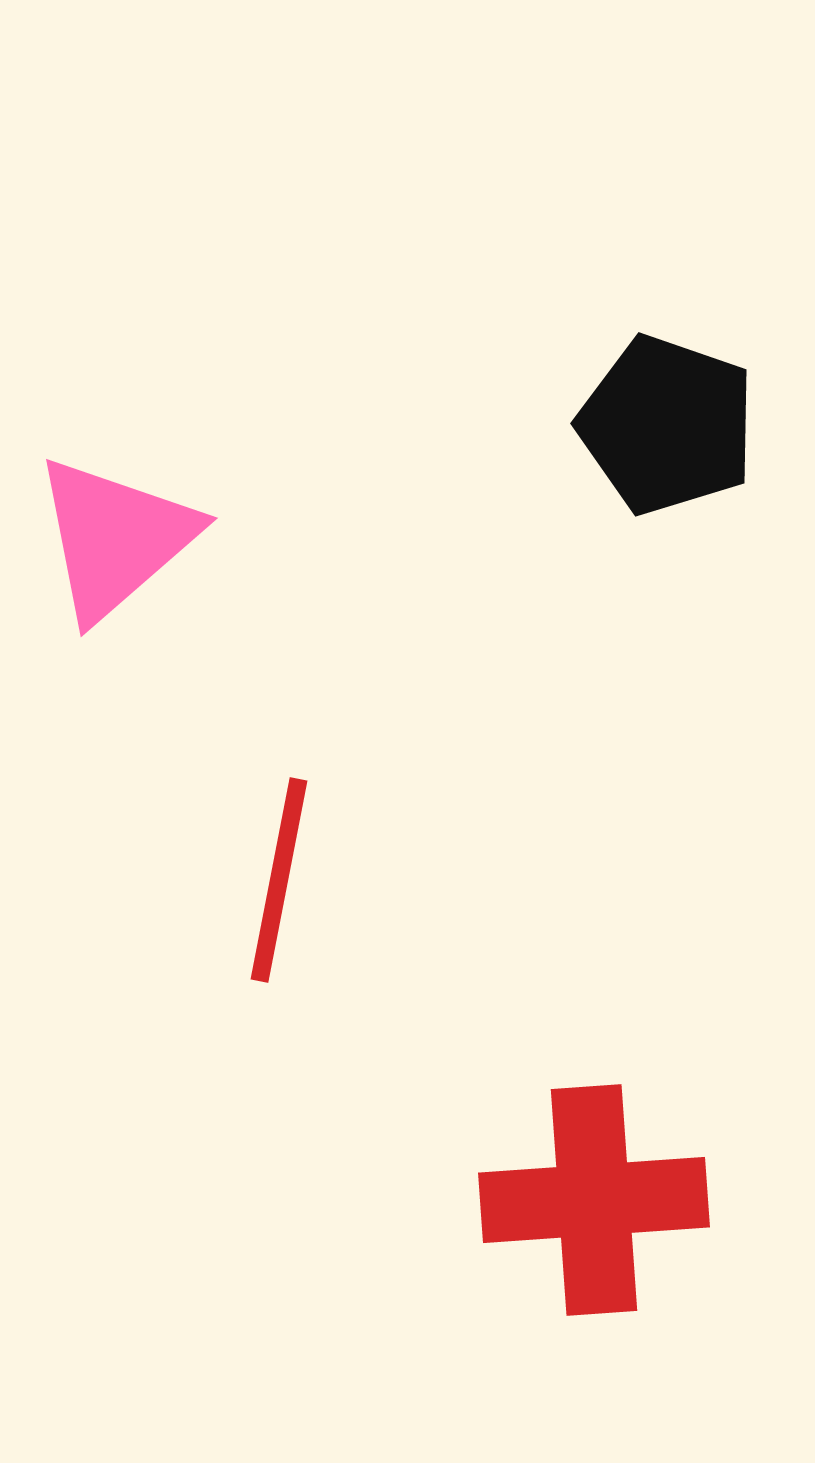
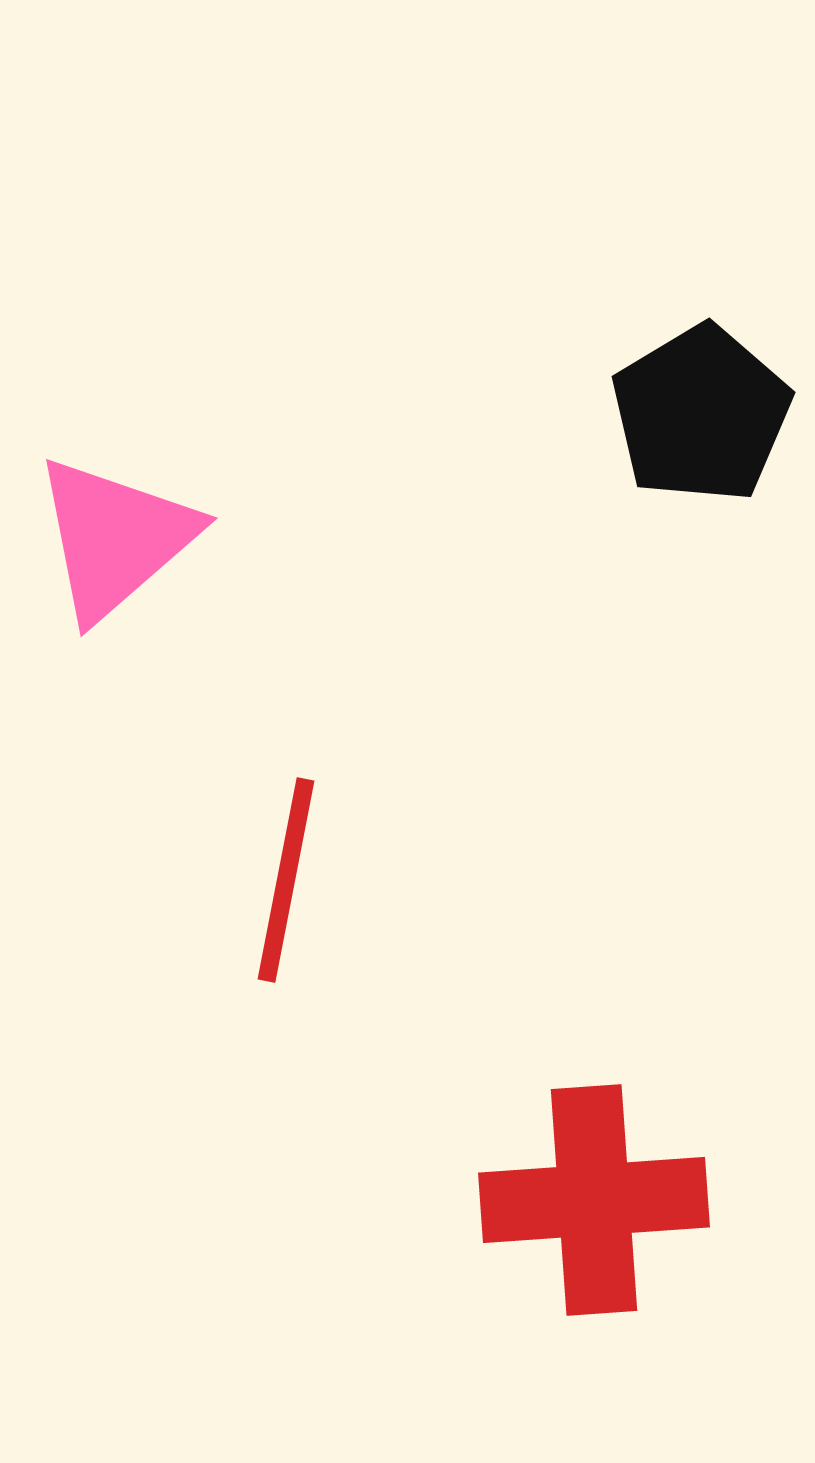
black pentagon: moved 34 px right, 11 px up; rotated 22 degrees clockwise
red line: moved 7 px right
